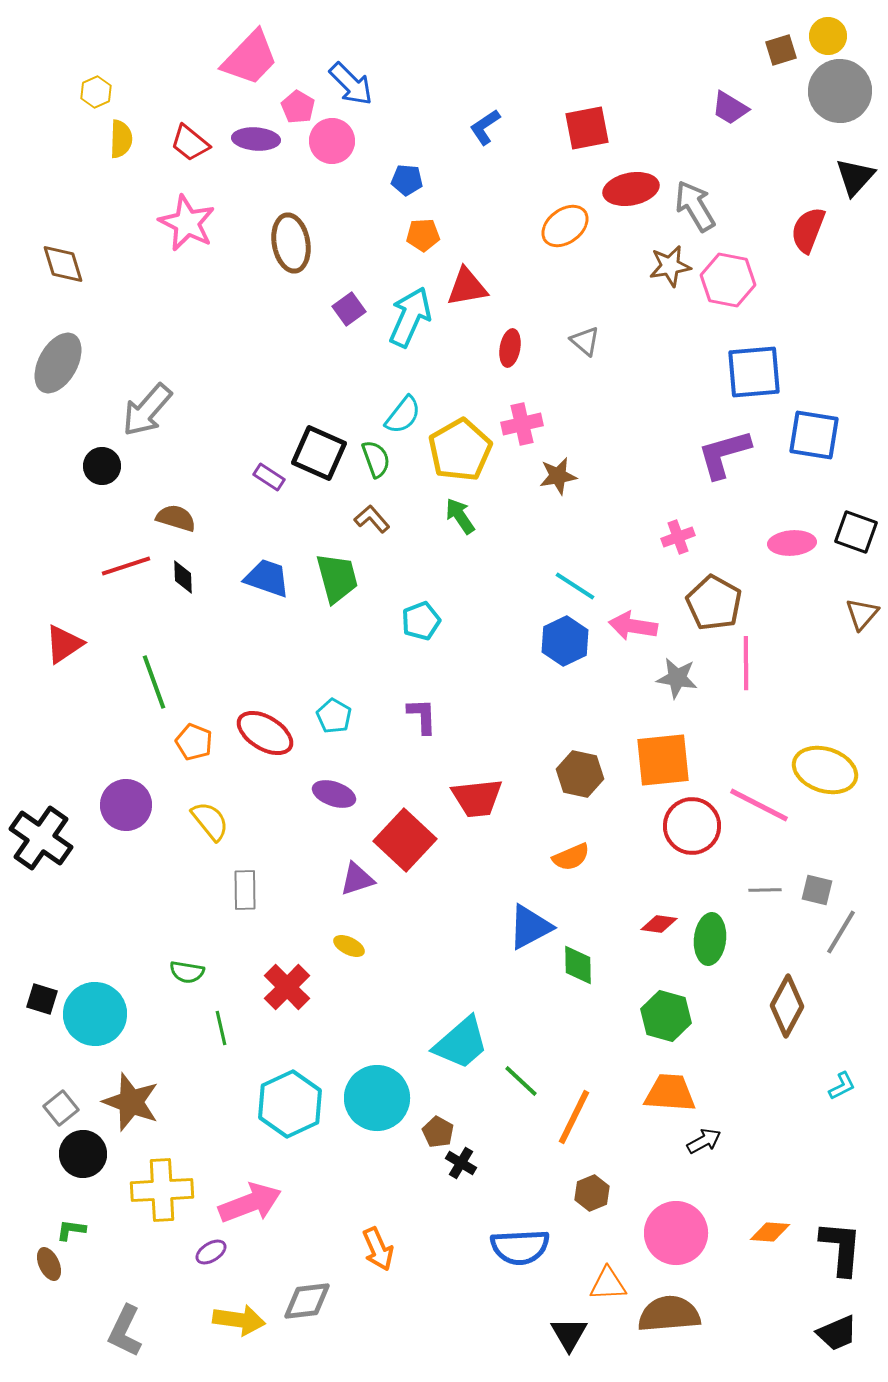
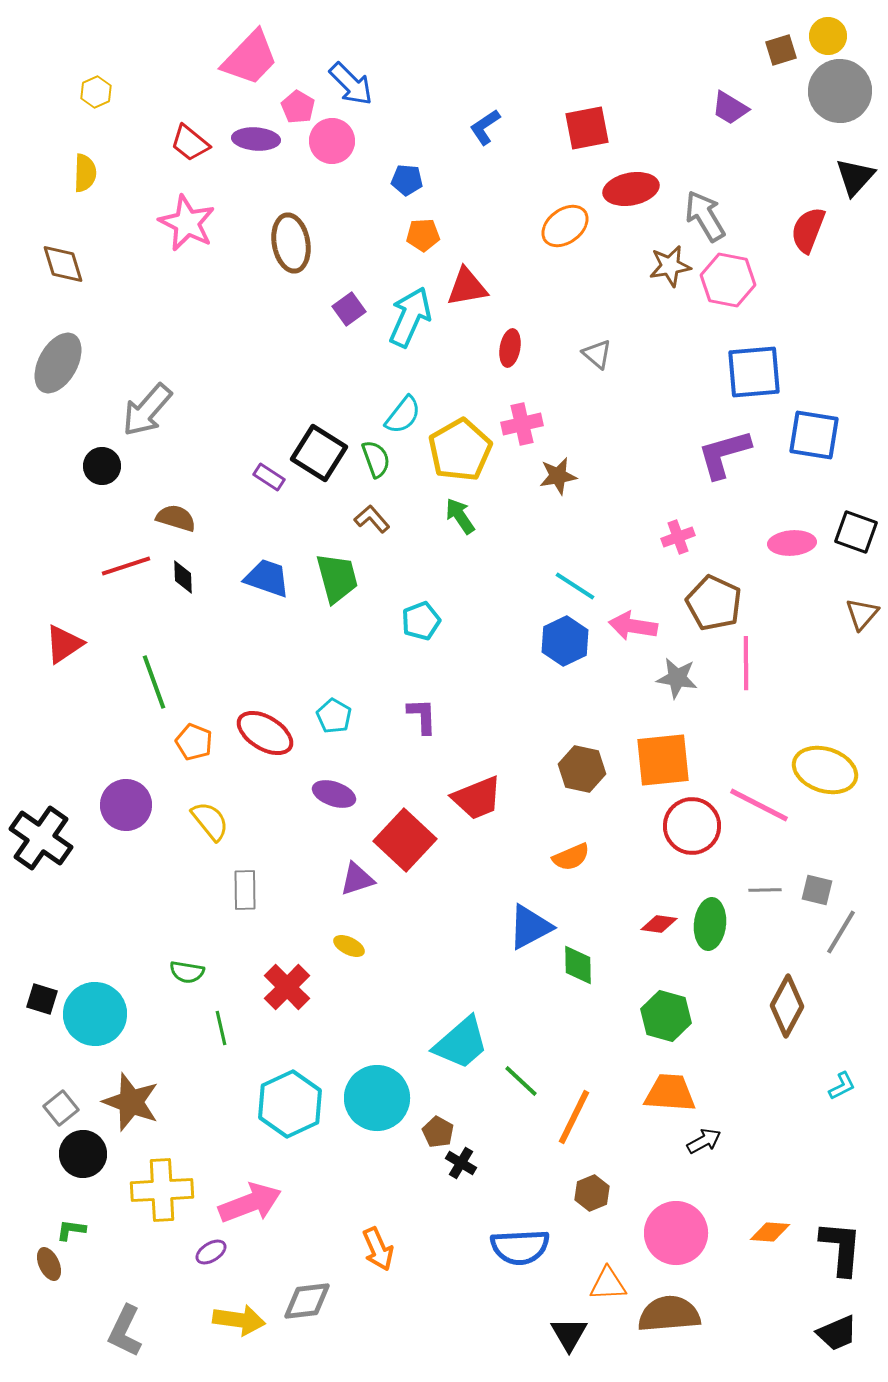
yellow semicircle at (121, 139): moved 36 px left, 34 px down
gray arrow at (695, 206): moved 10 px right, 10 px down
gray triangle at (585, 341): moved 12 px right, 13 px down
black square at (319, 453): rotated 8 degrees clockwise
brown pentagon at (714, 603): rotated 4 degrees counterclockwise
brown hexagon at (580, 774): moved 2 px right, 5 px up
red trapezoid at (477, 798): rotated 16 degrees counterclockwise
green ellipse at (710, 939): moved 15 px up
